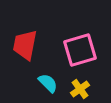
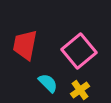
pink square: moved 1 px left, 1 px down; rotated 24 degrees counterclockwise
yellow cross: moved 1 px down
